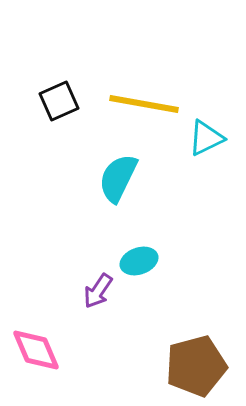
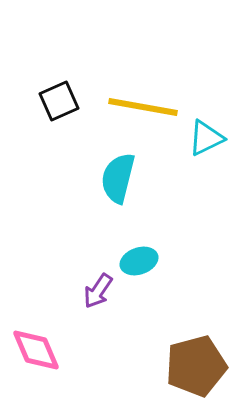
yellow line: moved 1 px left, 3 px down
cyan semicircle: rotated 12 degrees counterclockwise
